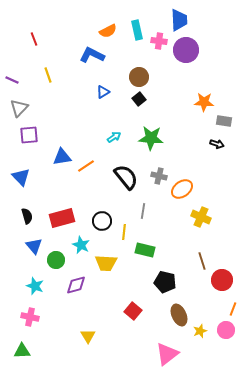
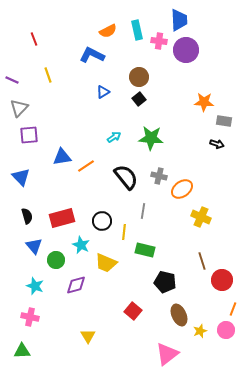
yellow trapezoid at (106, 263): rotated 20 degrees clockwise
